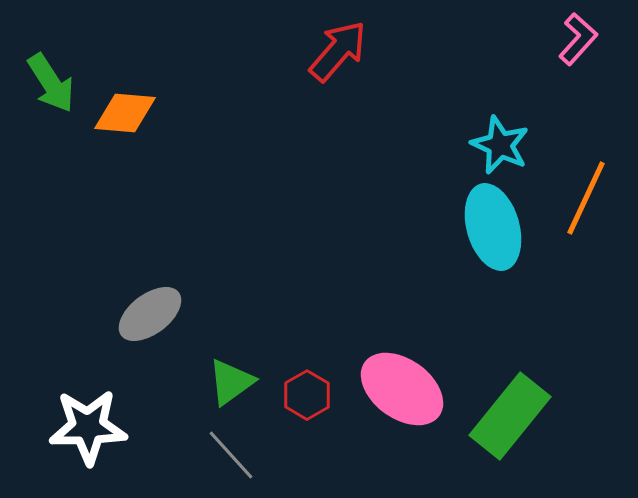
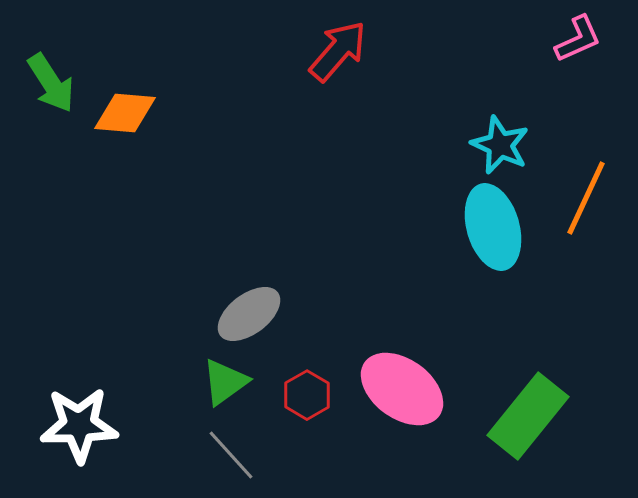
pink L-shape: rotated 24 degrees clockwise
gray ellipse: moved 99 px right
green triangle: moved 6 px left
green rectangle: moved 18 px right
white star: moved 9 px left, 2 px up
